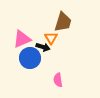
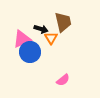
brown trapezoid: rotated 30 degrees counterclockwise
black arrow: moved 2 px left, 18 px up
blue circle: moved 6 px up
pink semicircle: moved 5 px right; rotated 120 degrees counterclockwise
